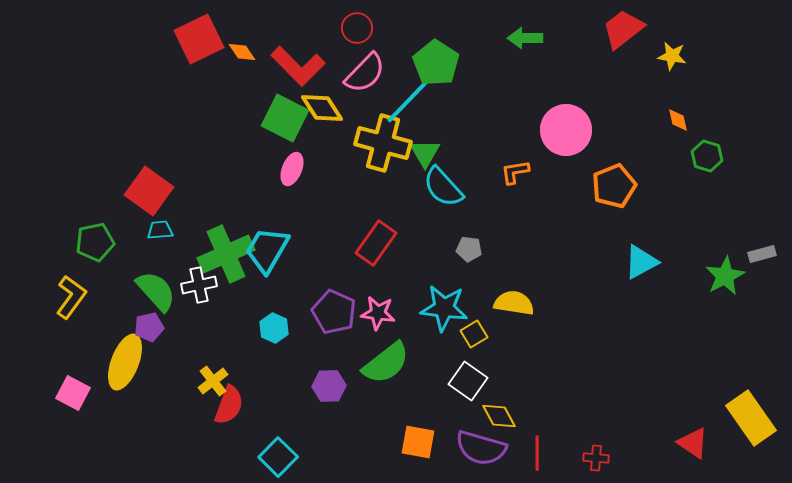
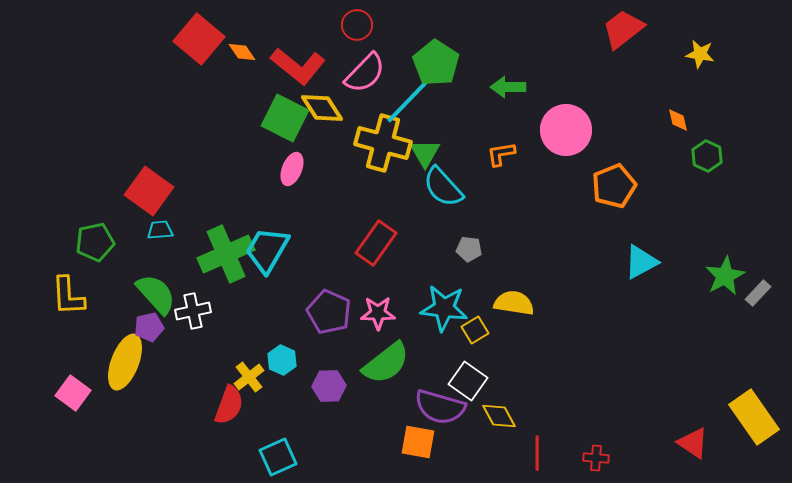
red circle at (357, 28): moved 3 px up
green arrow at (525, 38): moved 17 px left, 49 px down
red square at (199, 39): rotated 24 degrees counterclockwise
yellow star at (672, 56): moved 28 px right, 2 px up
red L-shape at (298, 66): rotated 6 degrees counterclockwise
green hexagon at (707, 156): rotated 8 degrees clockwise
orange L-shape at (515, 172): moved 14 px left, 18 px up
gray rectangle at (762, 254): moved 4 px left, 39 px down; rotated 32 degrees counterclockwise
white cross at (199, 285): moved 6 px left, 26 px down
green semicircle at (156, 291): moved 3 px down
yellow L-shape at (71, 297): moved 3 px left, 1 px up; rotated 141 degrees clockwise
purple pentagon at (334, 312): moved 5 px left
pink star at (378, 313): rotated 8 degrees counterclockwise
cyan hexagon at (274, 328): moved 8 px right, 32 px down
yellow square at (474, 334): moved 1 px right, 4 px up
yellow cross at (213, 381): moved 36 px right, 4 px up
pink square at (73, 393): rotated 8 degrees clockwise
yellow rectangle at (751, 418): moved 3 px right, 1 px up
purple semicircle at (481, 448): moved 41 px left, 41 px up
cyan square at (278, 457): rotated 21 degrees clockwise
